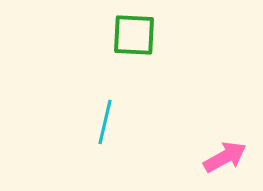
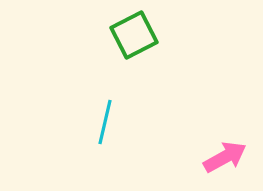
green square: rotated 30 degrees counterclockwise
